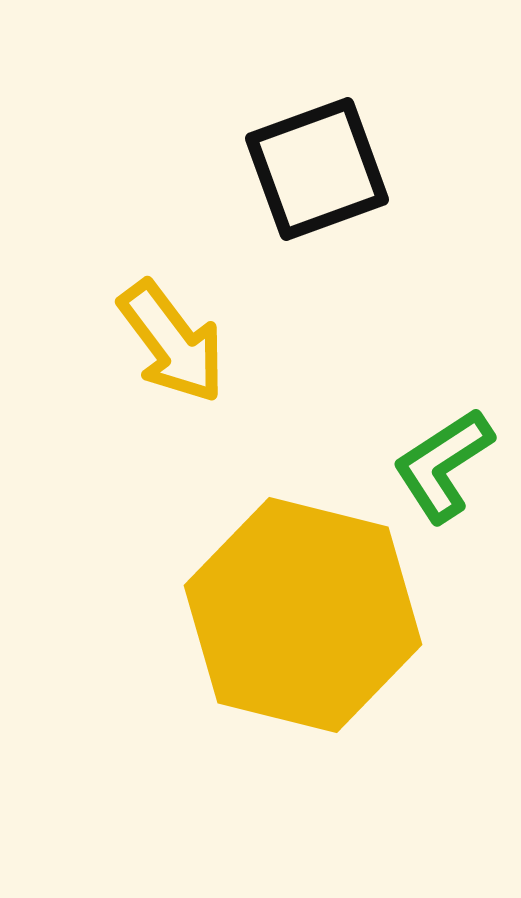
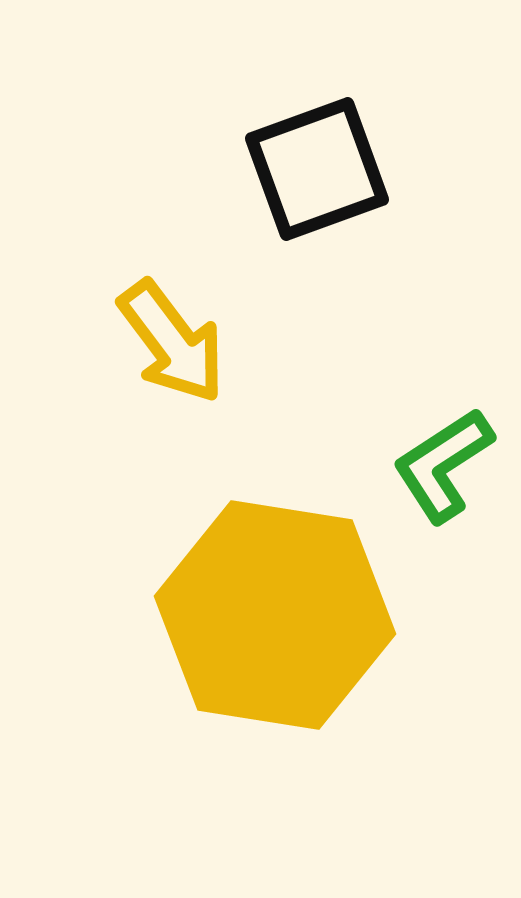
yellow hexagon: moved 28 px left; rotated 5 degrees counterclockwise
